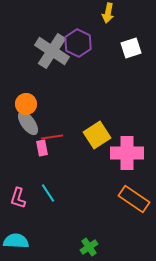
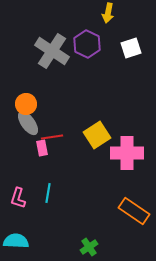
purple hexagon: moved 9 px right, 1 px down
cyan line: rotated 42 degrees clockwise
orange rectangle: moved 12 px down
